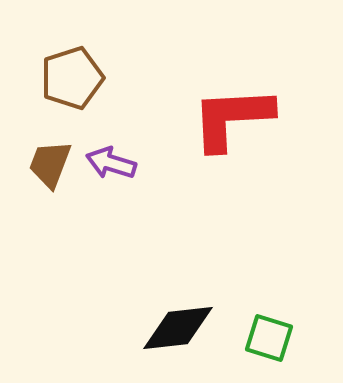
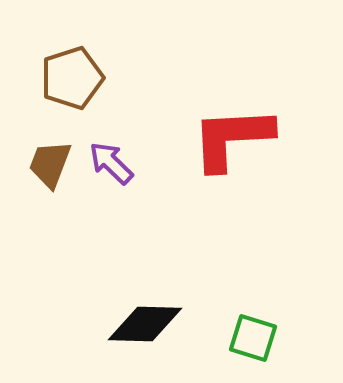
red L-shape: moved 20 px down
purple arrow: rotated 27 degrees clockwise
black diamond: moved 33 px left, 4 px up; rotated 8 degrees clockwise
green square: moved 16 px left
